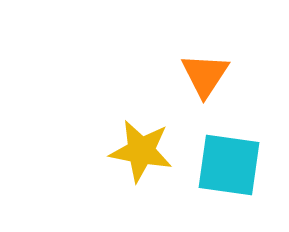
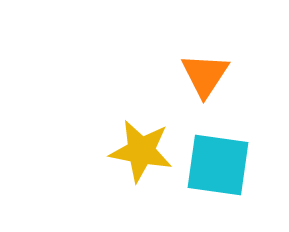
cyan square: moved 11 px left
